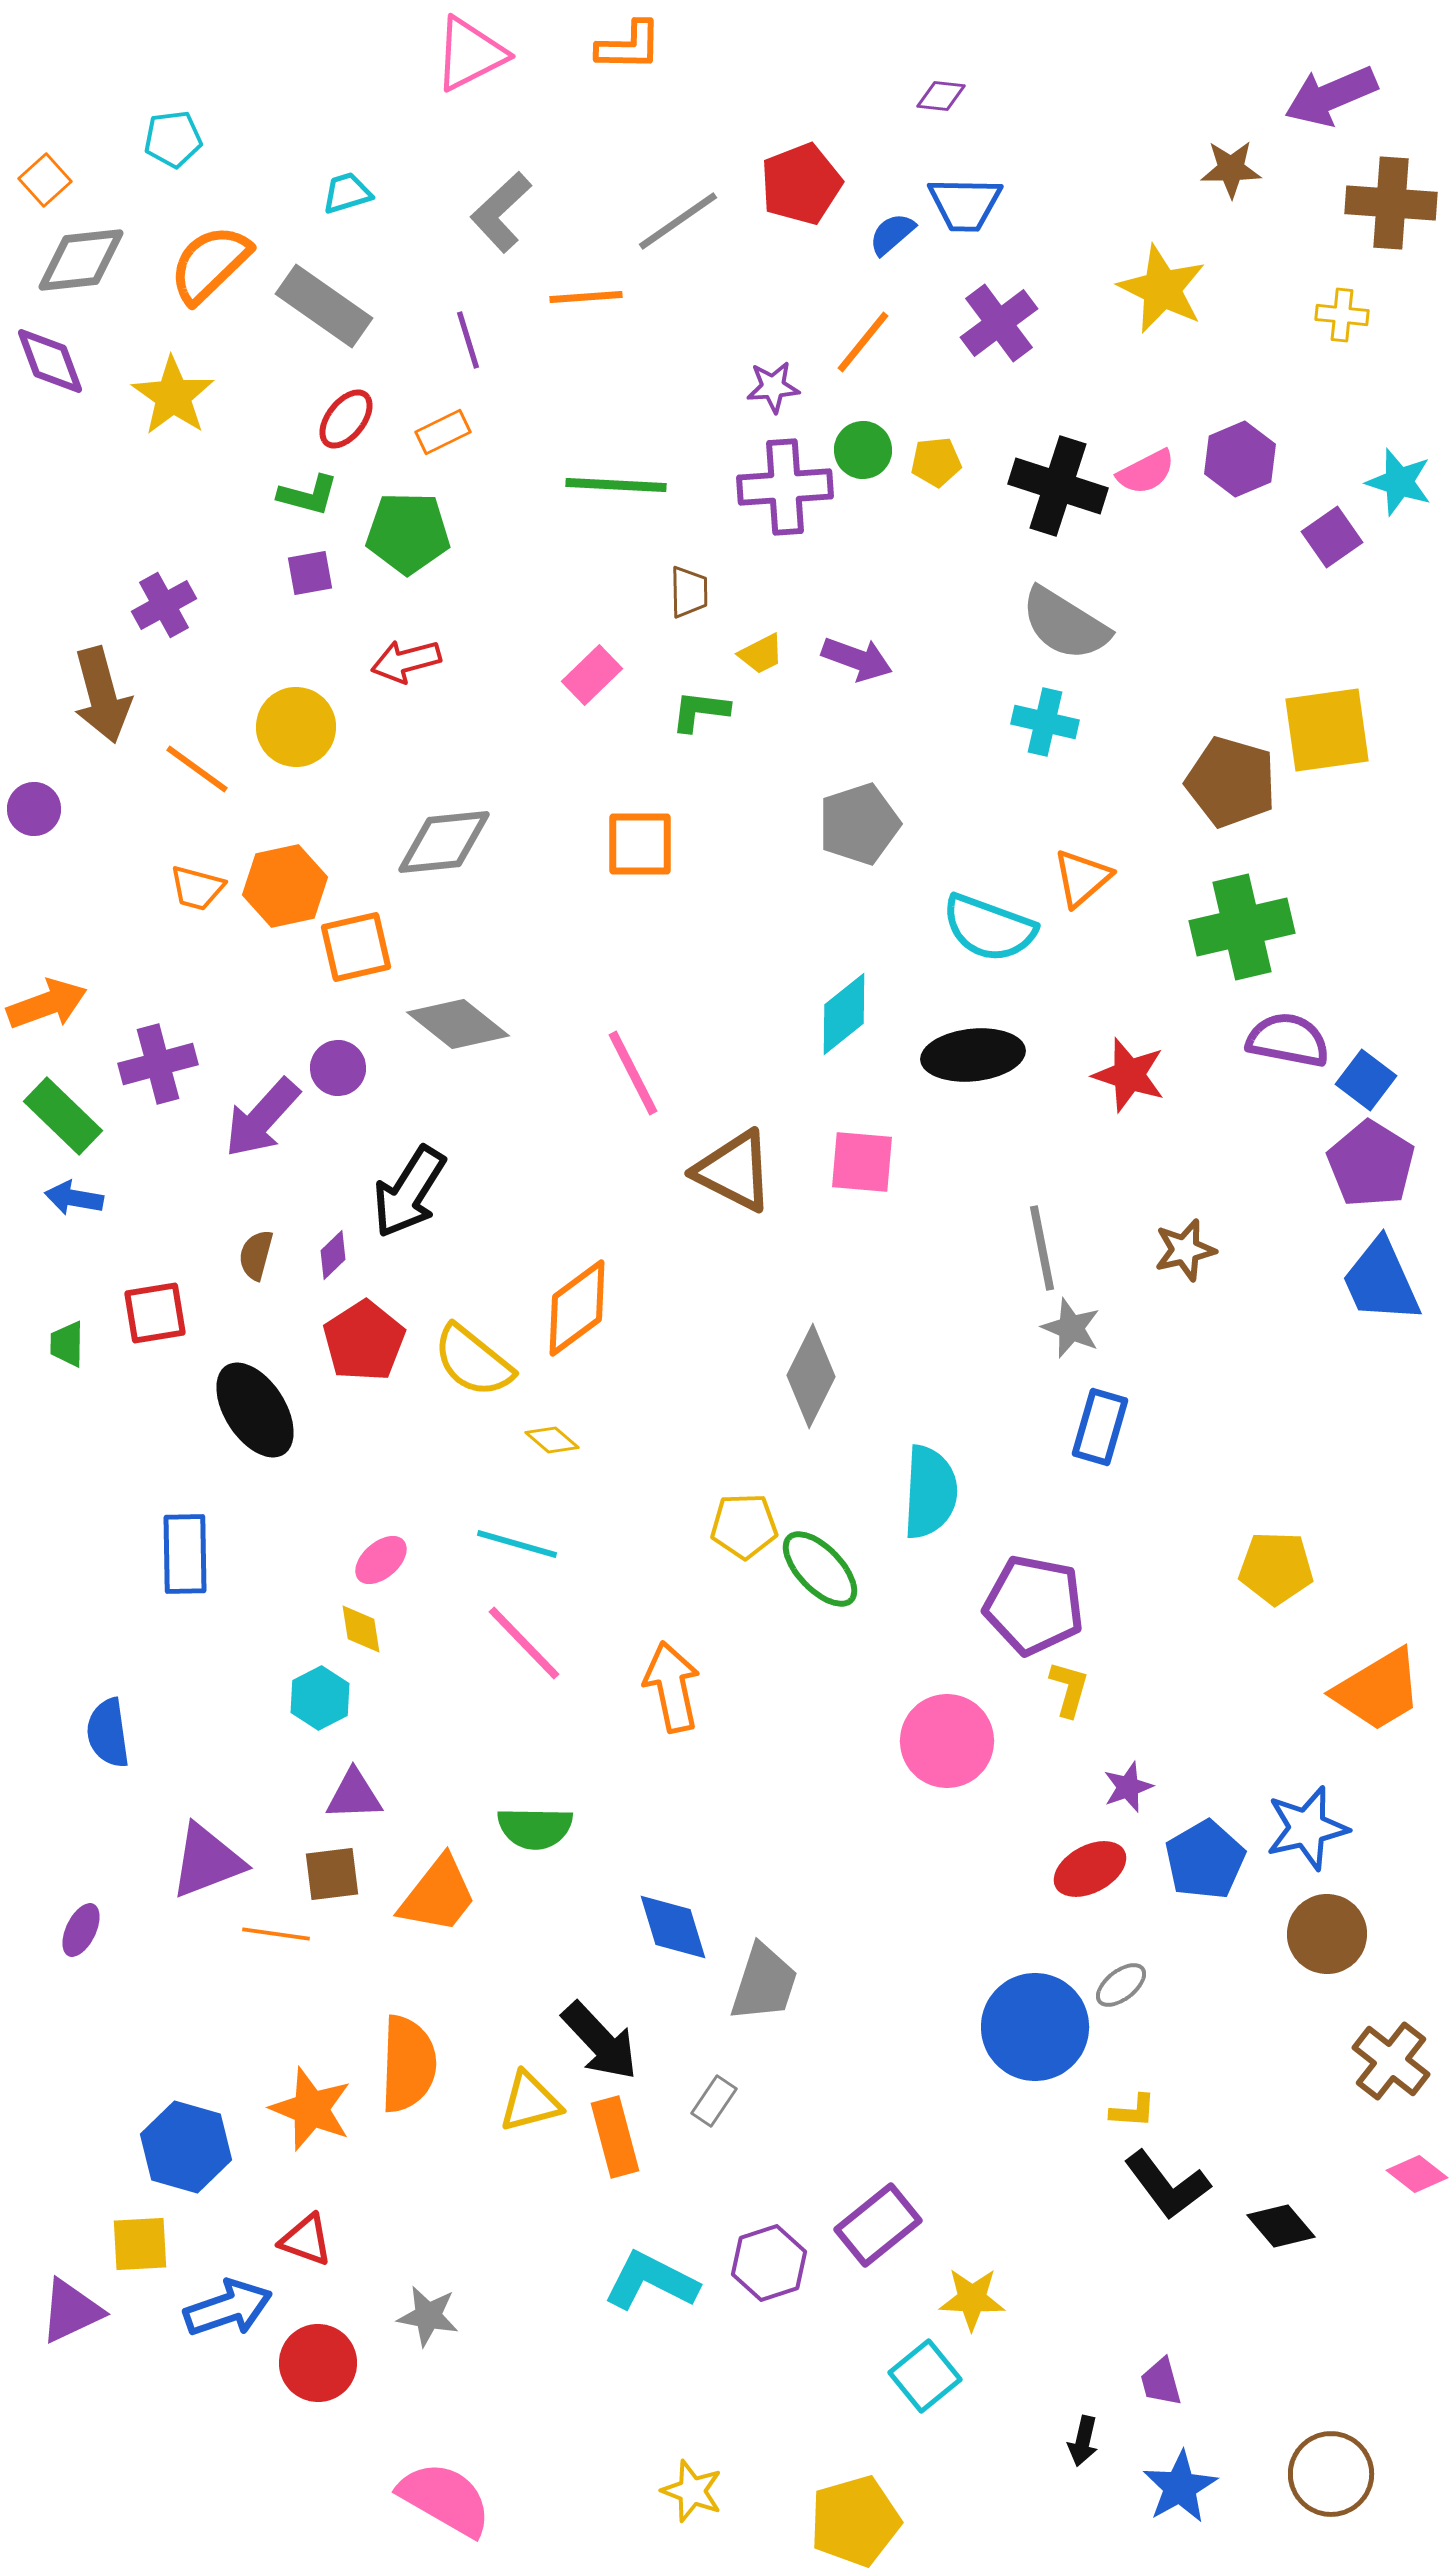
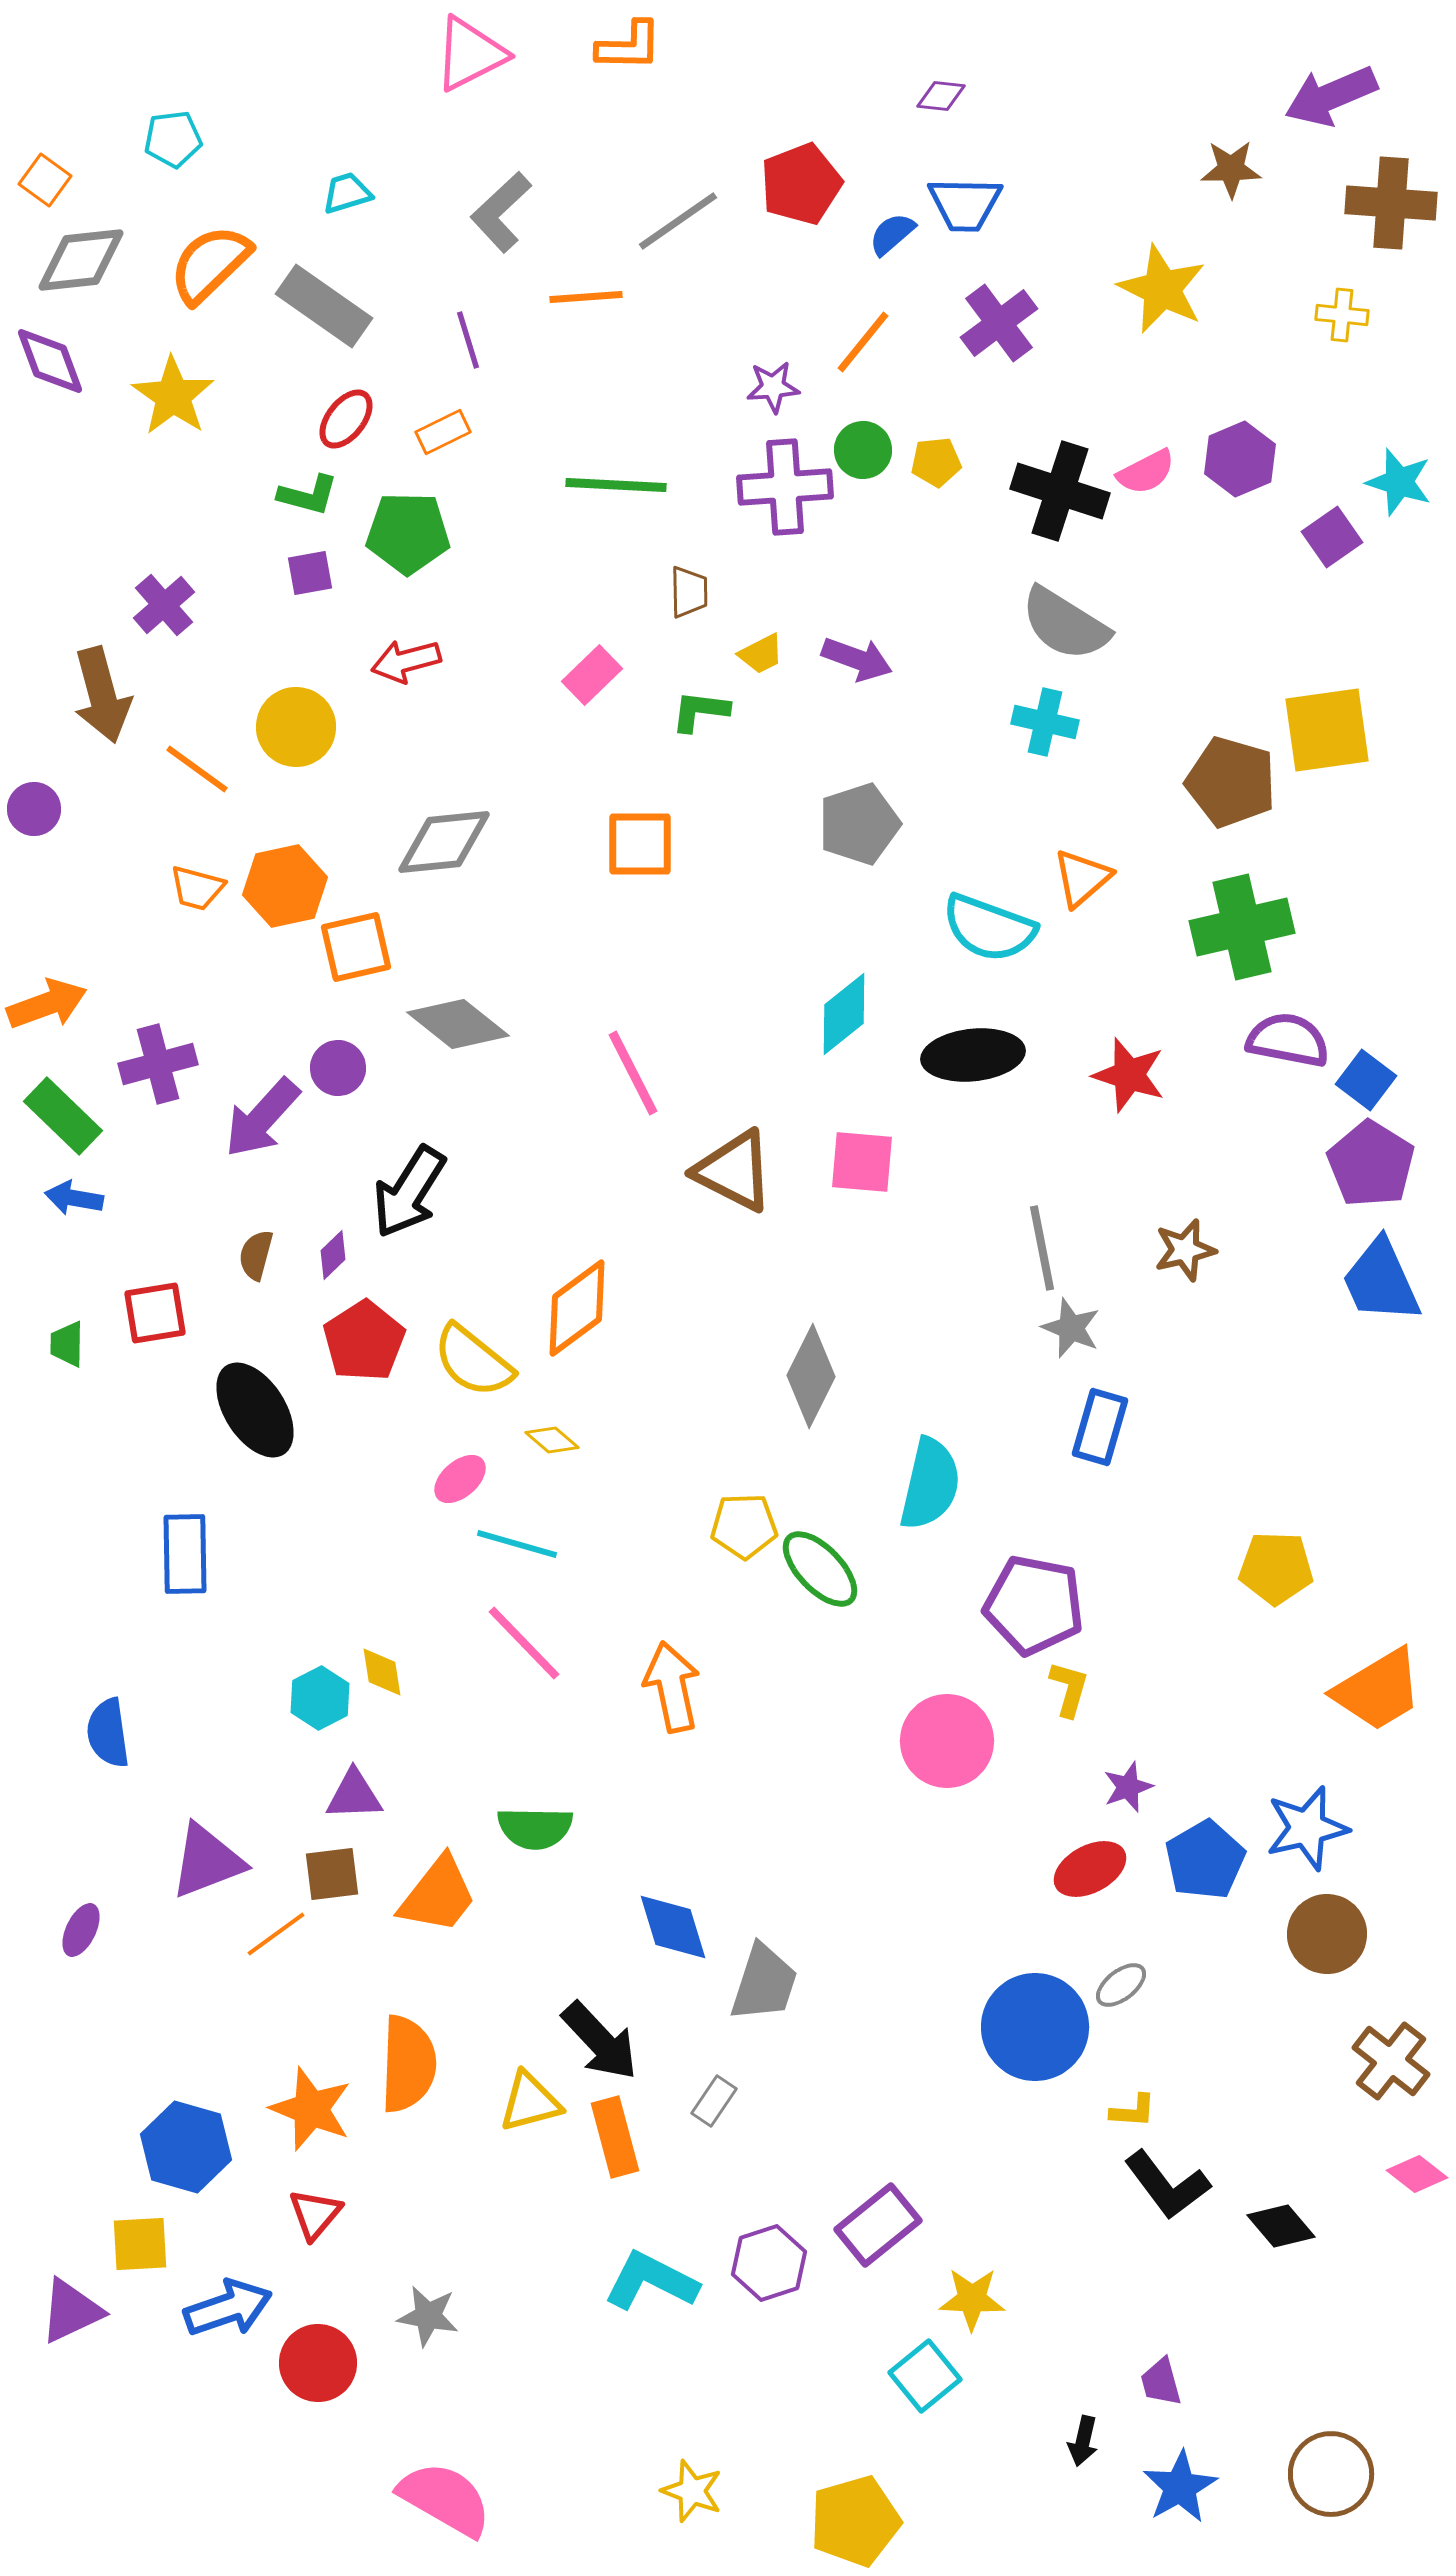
orange square at (45, 180): rotated 12 degrees counterclockwise
black cross at (1058, 486): moved 2 px right, 5 px down
purple cross at (164, 605): rotated 12 degrees counterclockwise
cyan semicircle at (930, 1492): moved 8 px up; rotated 10 degrees clockwise
pink ellipse at (381, 1560): moved 79 px right, 81 px up
yellow diamond at (361, 1629): moved 21 px right, 43 px down
orange line at (276, 1934): rotated 44 degrees counterclockwise
red triangle at (306, 2240): moved 9 px right, 26 px up; rotated 50 degrees clockwise
